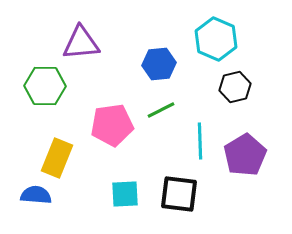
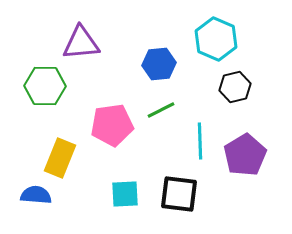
yellow rectangle: moved 3 px right
